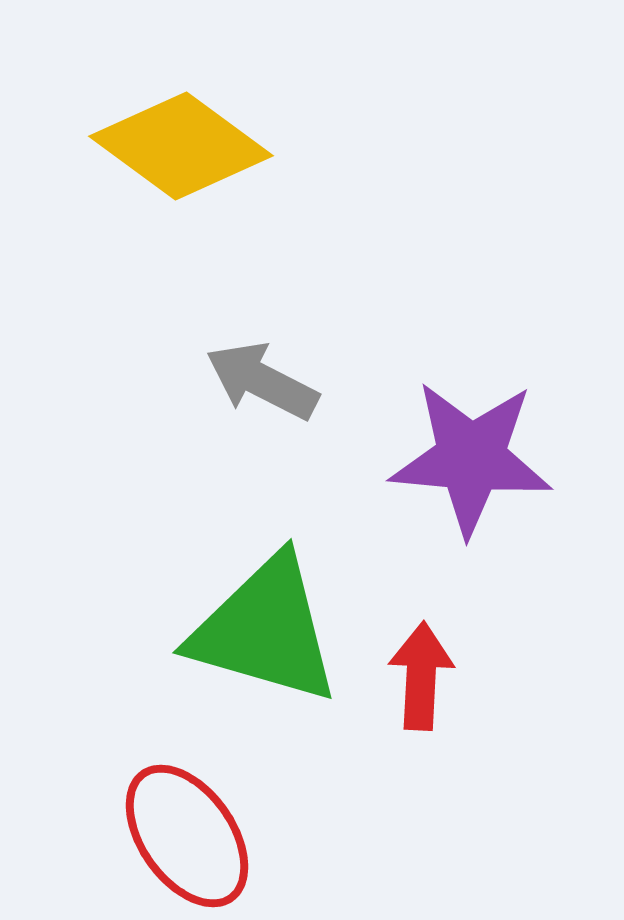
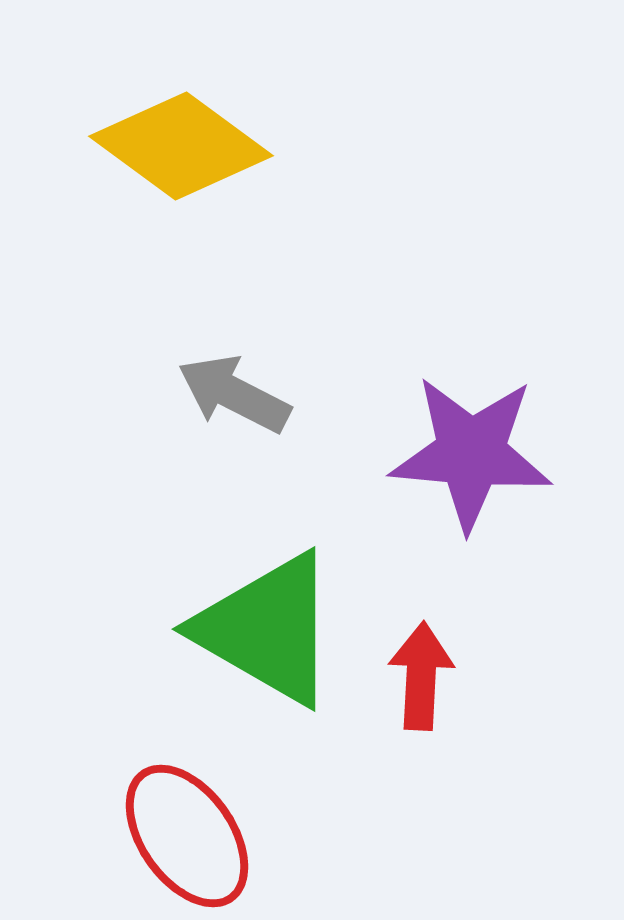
gray arrow: moved 28 px left, 13 px down
purple star: moved 5 px up
green triangle: moved 2 px right, 1 px up; rotated 14 degrees clockwise
